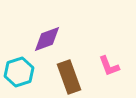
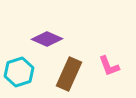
purple diamond: rotated 44 degrees clockwise
brown rectangle: moved 3 px up; rotated 44 degrees clockwise
